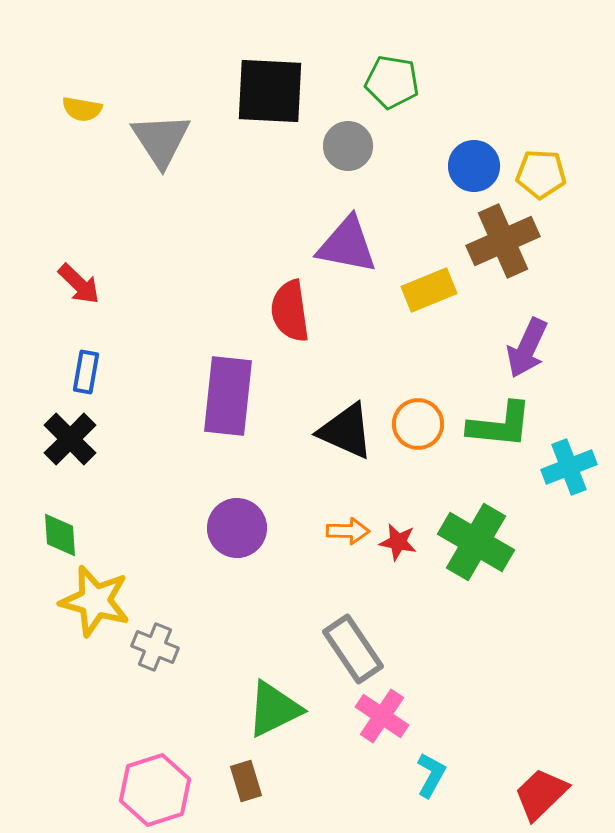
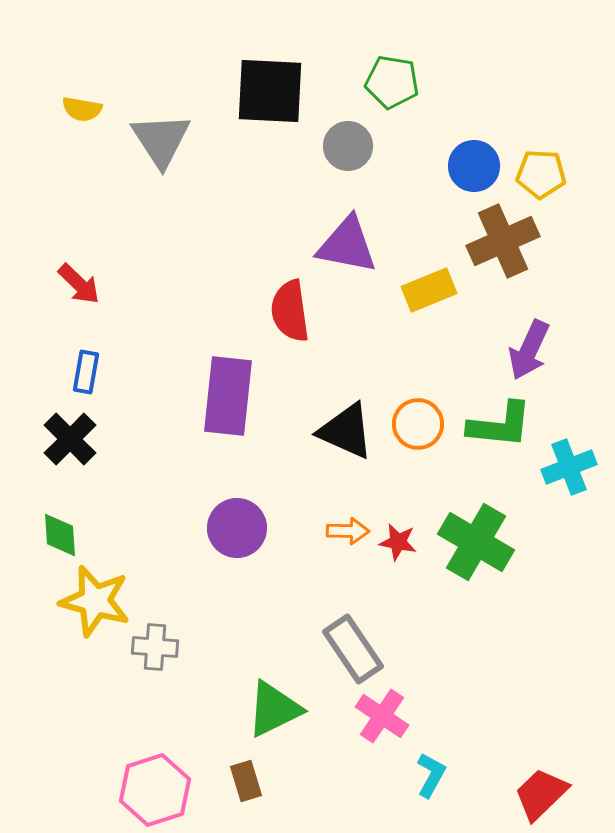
purple arrow: moved 2 px right, 2 px down
gray cross: rotated 18 degrees counterclockwise
